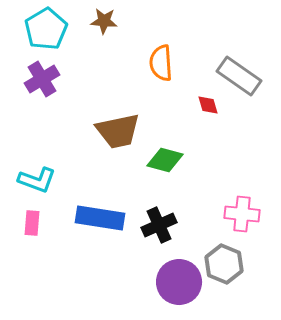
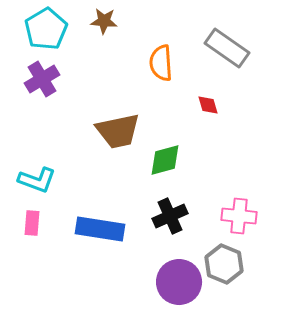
gray rectangle: moved 12 px left, 28 px up
green diamond: rotated 30 degrees counterclockwise
pink cross: moved 3 px left, 2 px down
blue rectangle: moved 11 px down
black cross: moved 11 px right, 9 px up
